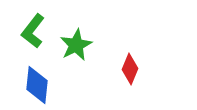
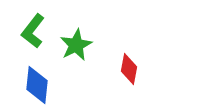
red diamond: moved 1 px left; rotated 12 degrees counterclockwise
